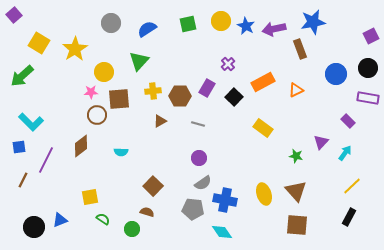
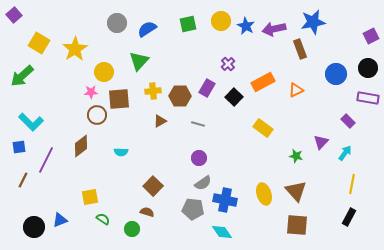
gray circle at (111, 23): moved 6 px right
yellow line at (352, 186): moved 2 px up; rotated 36 degrees counterclockwise
